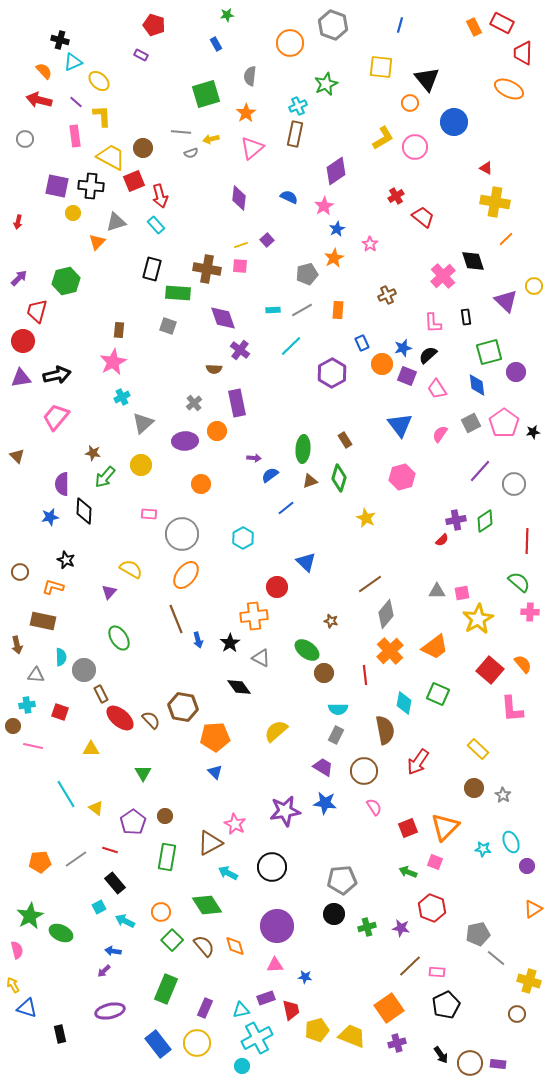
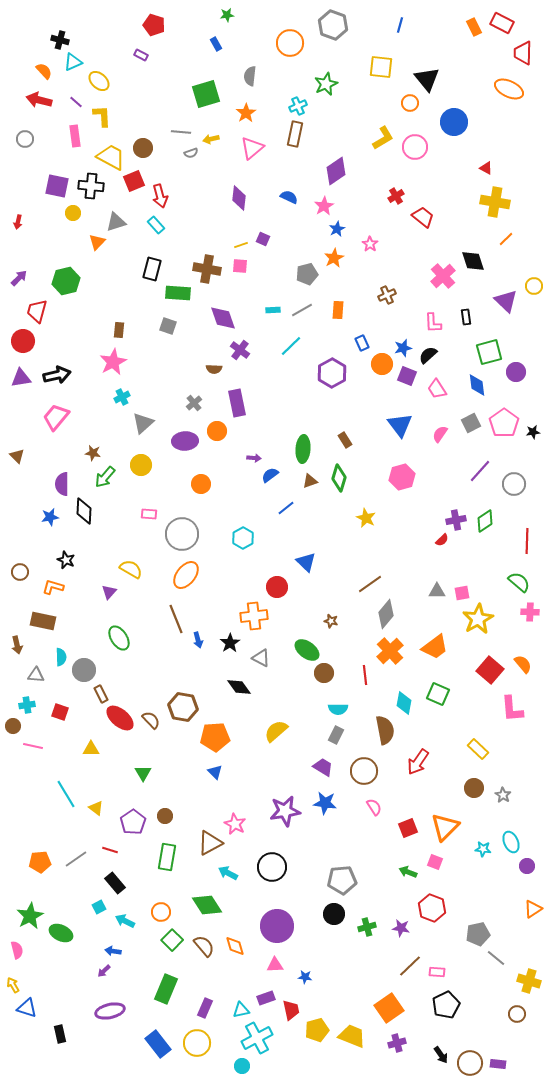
purple square at (267, 240): moved 4 px left, 1 px up; rotated 24 degrees counterclockwise
